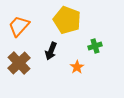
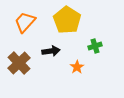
yellow pentagon: rotated 12 degrees clockwise
orange trapezoid: moved 6 px right, 4 px up
black arrow: rotated 120 degrees counterclockwise
